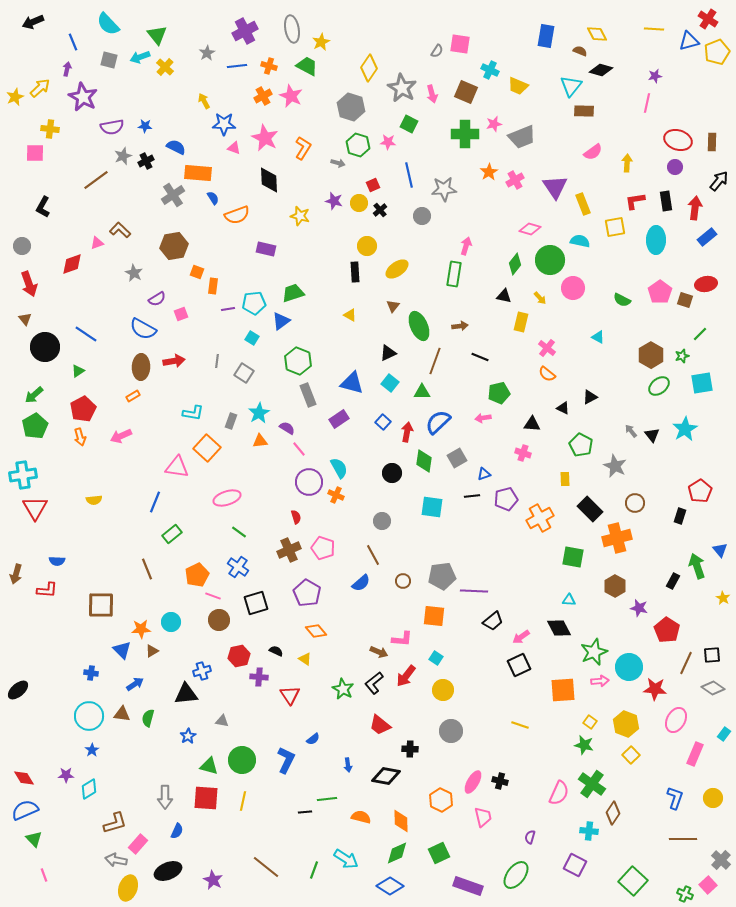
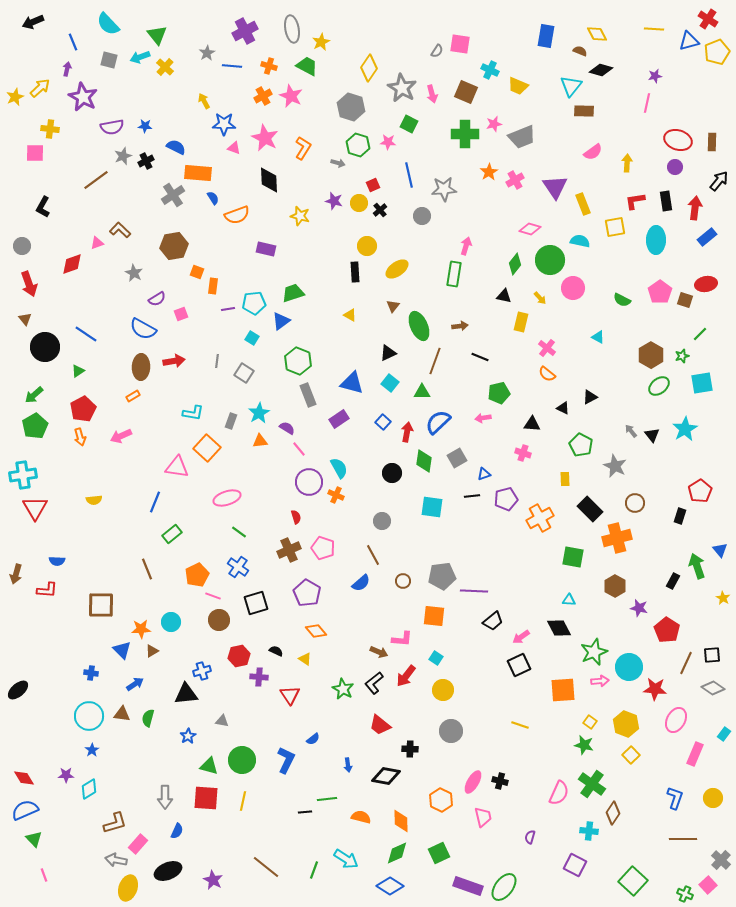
blue line at (237, 66): moved 5 px left; rotated 12 degrees clockwise
green ellipse at (516, 875): moved 12 px left, 12 px down
